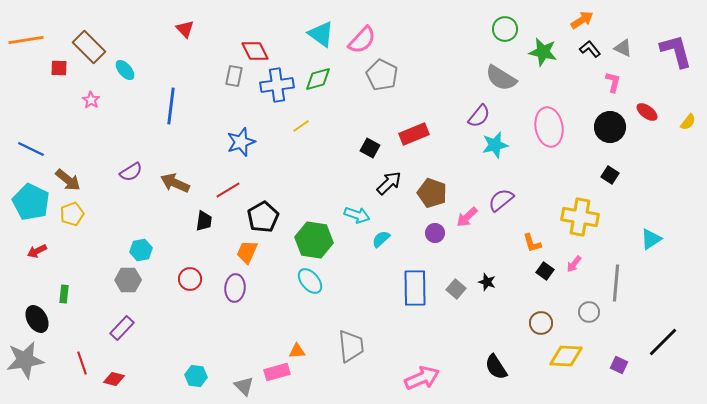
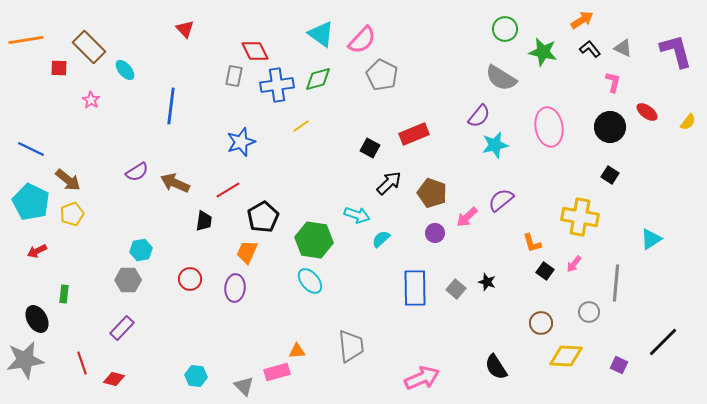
purple semicircle at (131, 172): moved 6 px right
